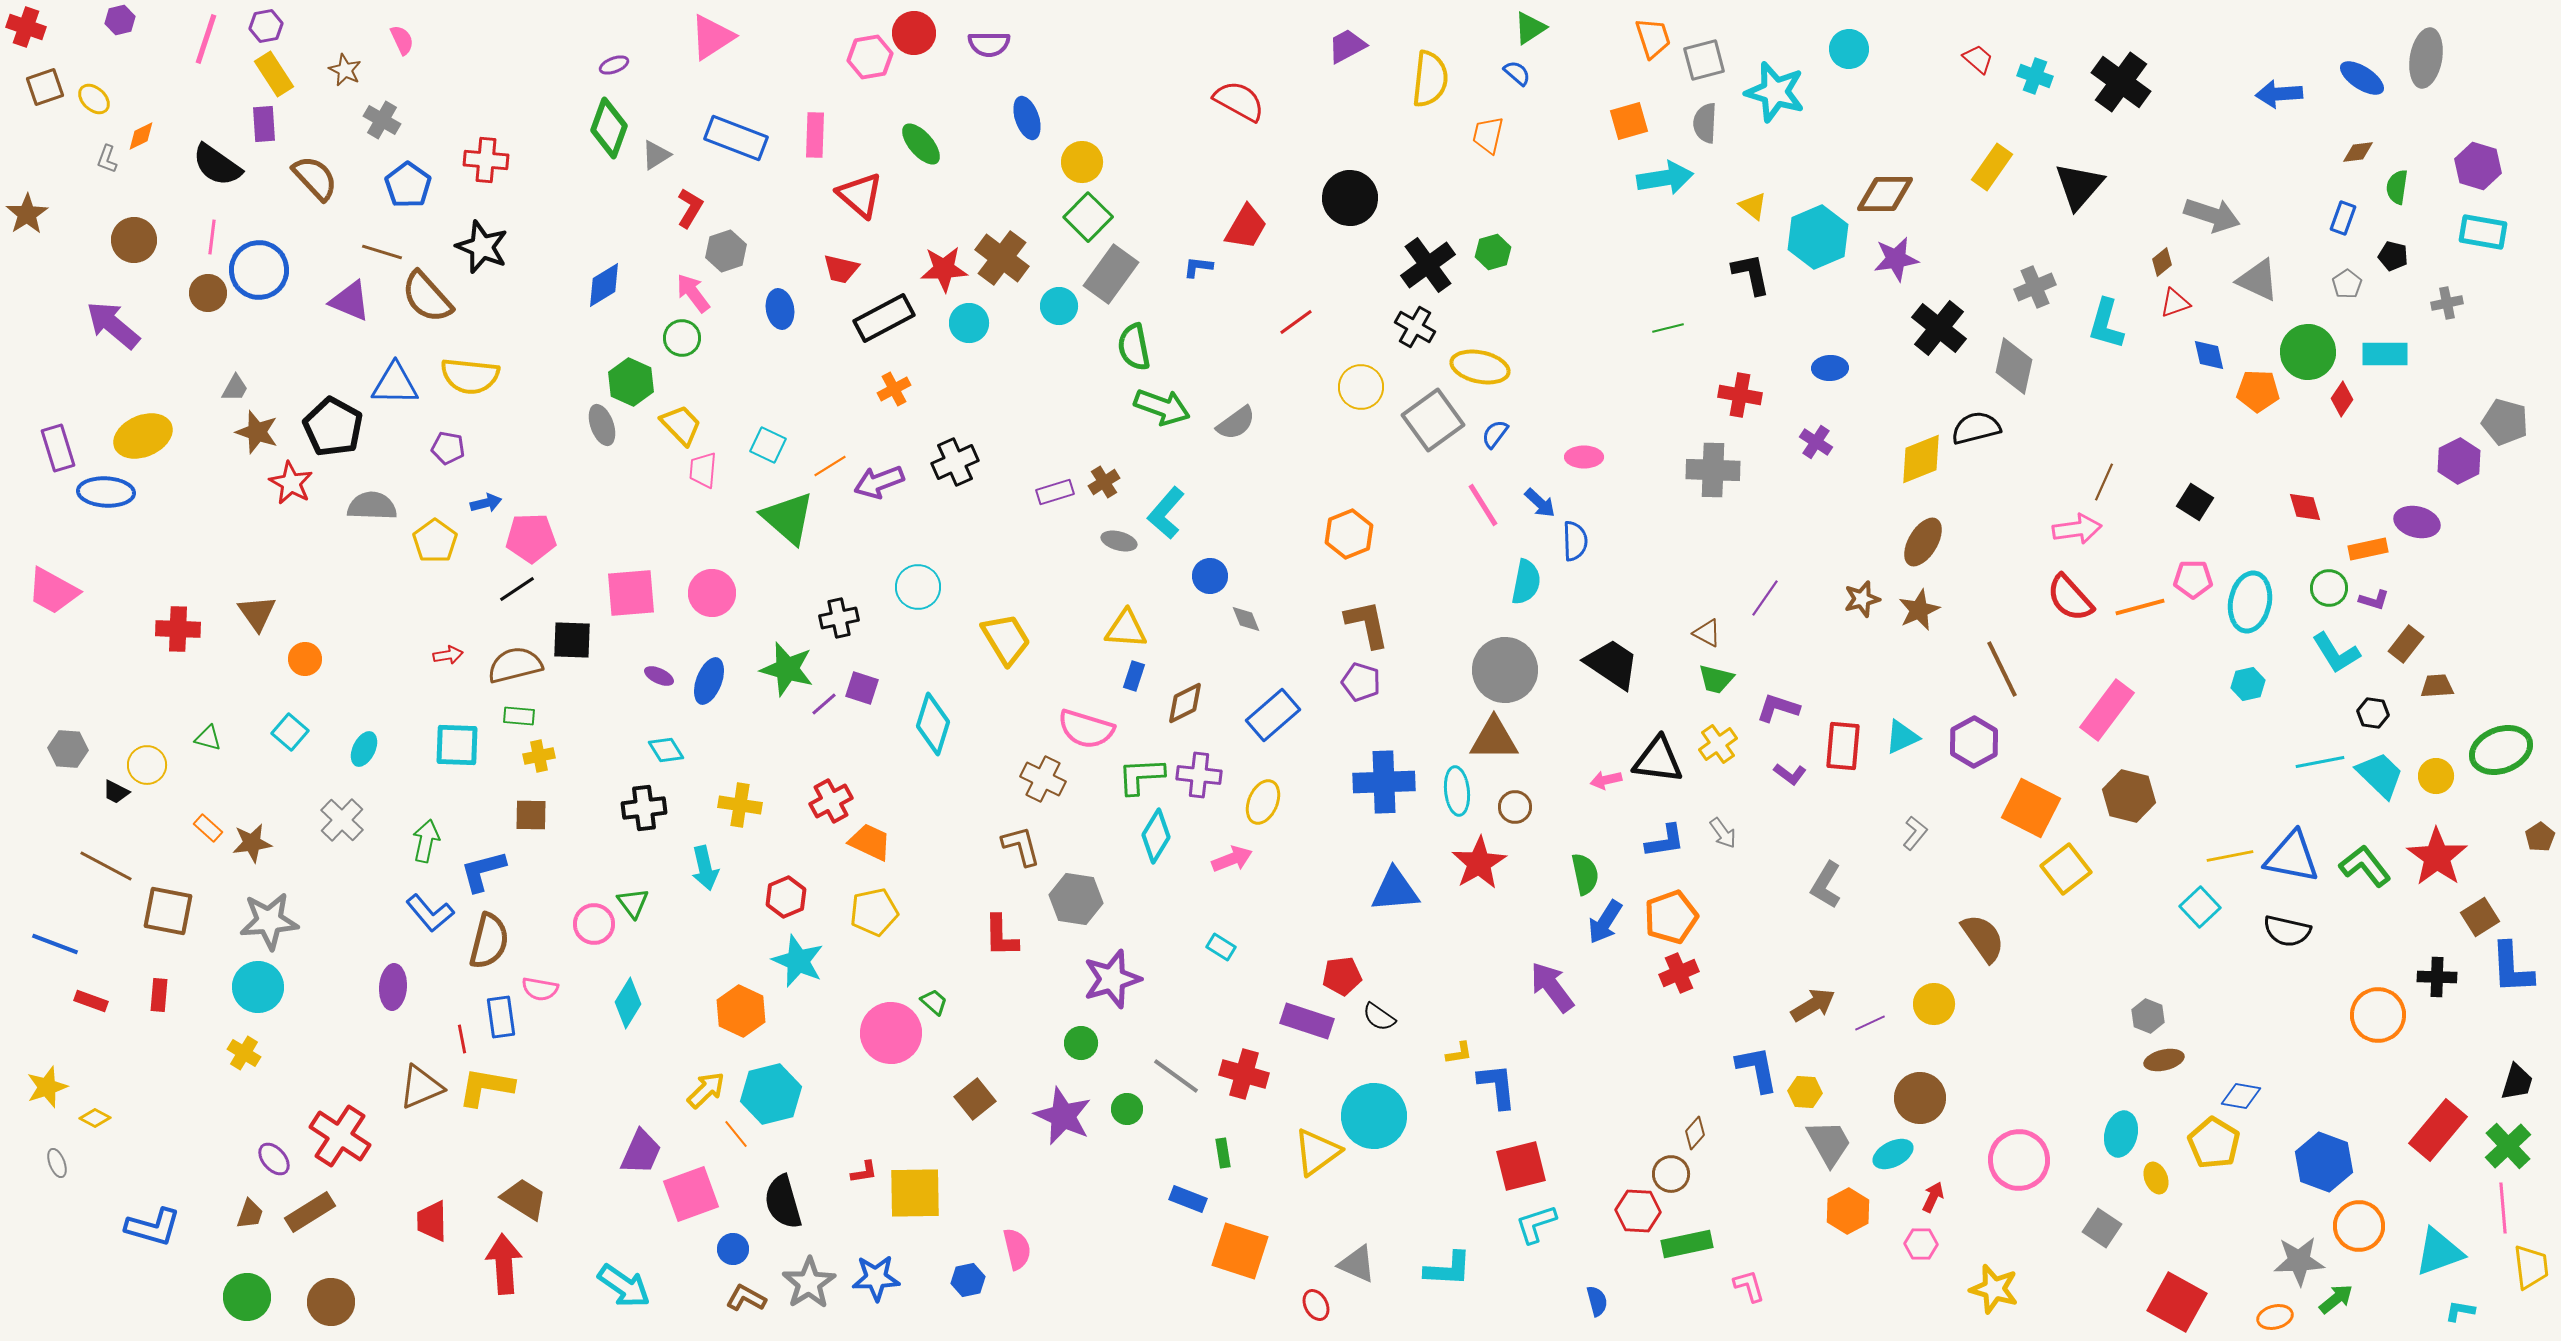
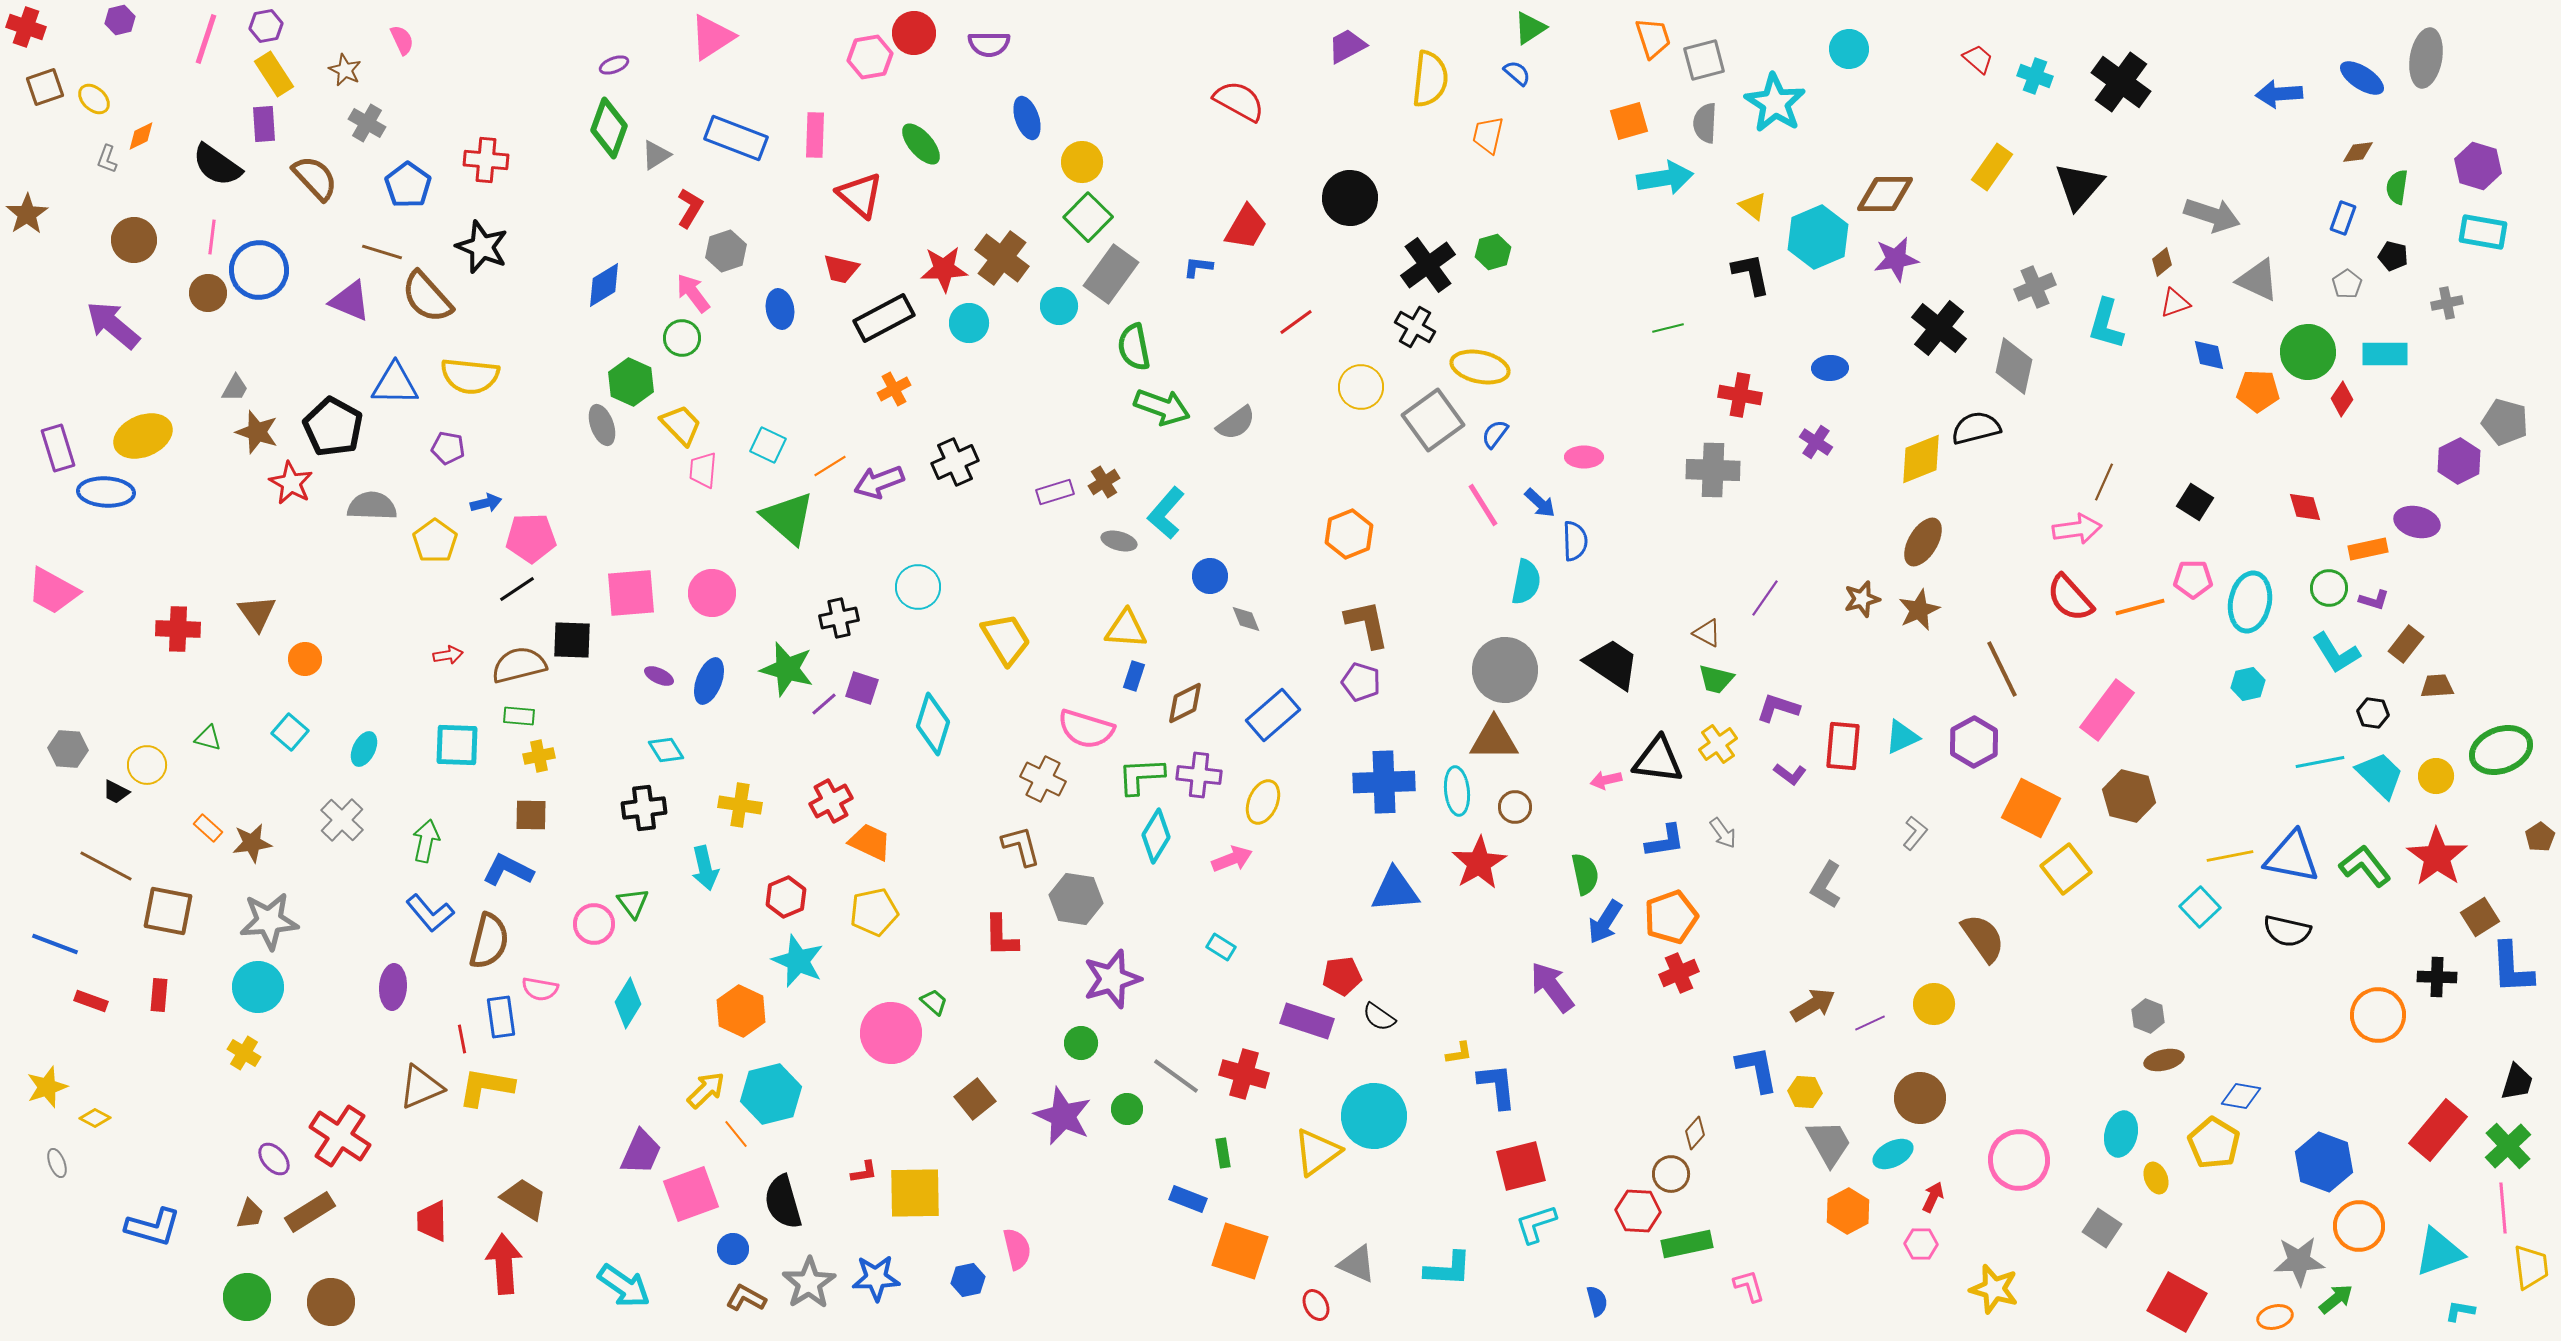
cyan star at (1775, 92): moved 11 px down; rotated 16 degrees clockwise
gray cross at (382, 120): moved 15 px left, 3 px down
brown semicircle at (515, 665): moved 4 px right
blue L-shape at (483, 871): moved 25 px right, 1 px up; rotated 42 degrees clockwise
